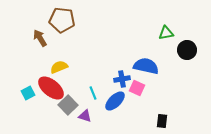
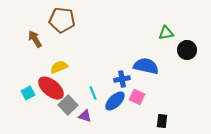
brown arrow: moved 5 px left, 1 px down
pink square: moved 9 px down
